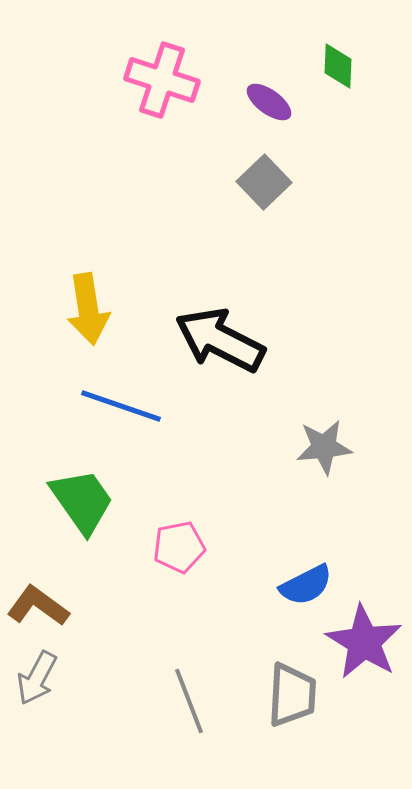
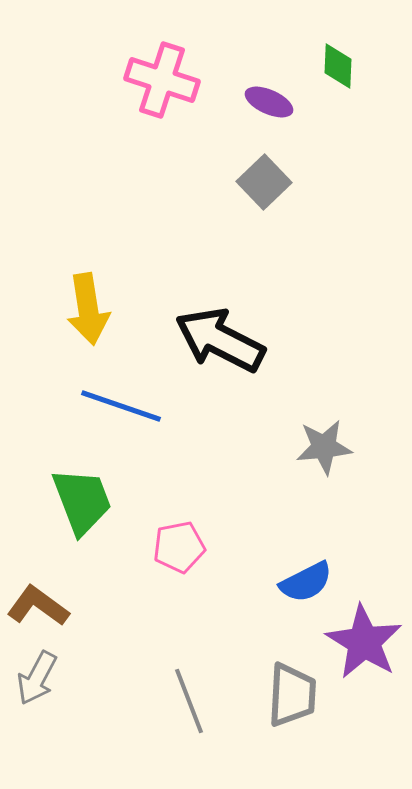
purple ellipse: rotated 12 degrees counterclockwise
green trapezoid: rotated 14 degrees clockwise
blue semicircle: moved 3 px up
